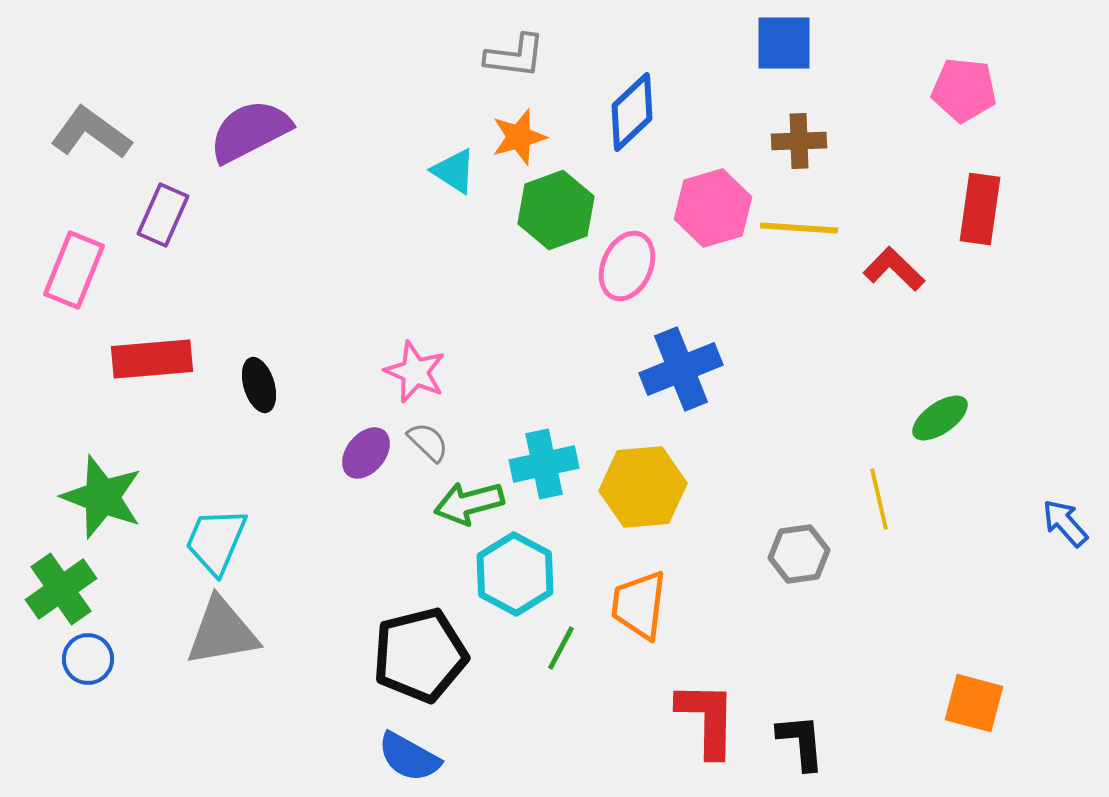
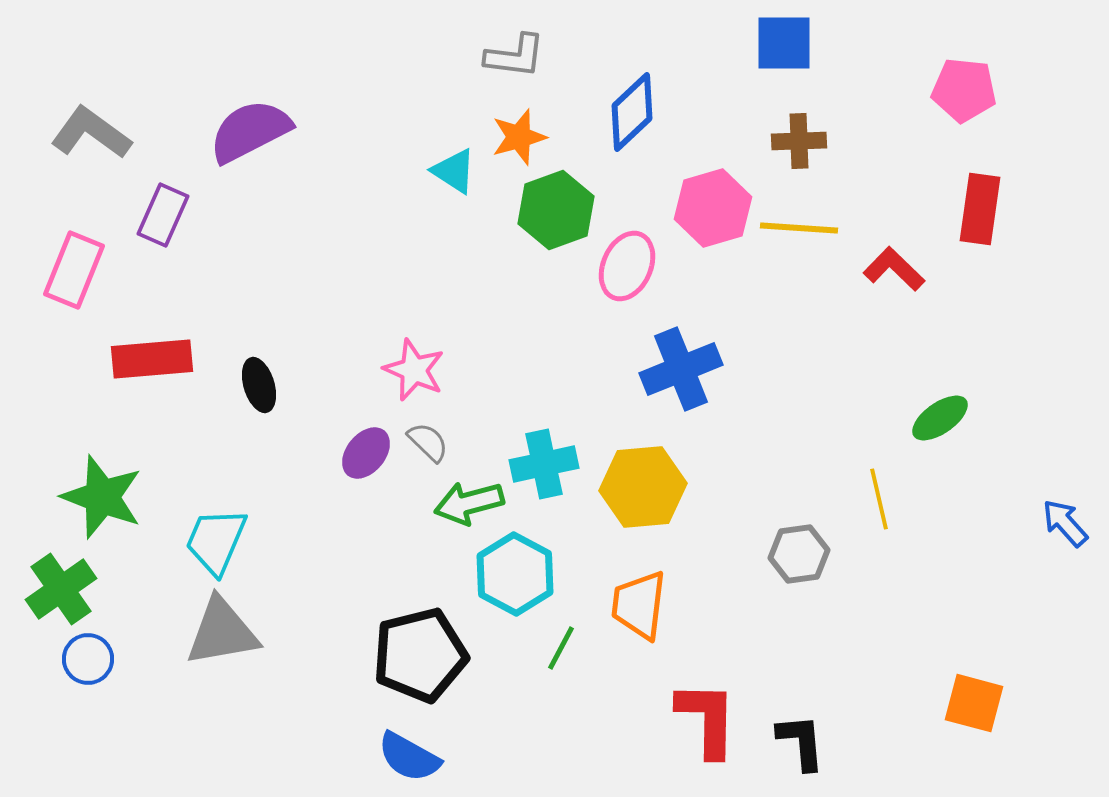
pink star at (415, 372): moved 1 px left, 2 px up
